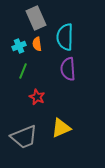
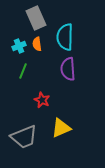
red star: moved 5 px right, 3 px down
